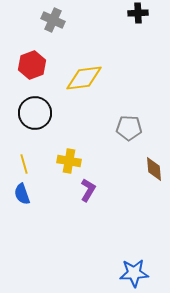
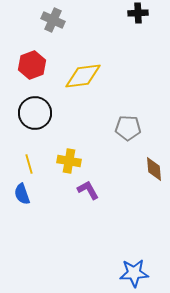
yellow diamond: moved 1 px left, 2 px up
gray pentagon: moved 1 px left
yellow line: moved 5 px right
purple L-shape: rotated 60 degrees counterclockwise
